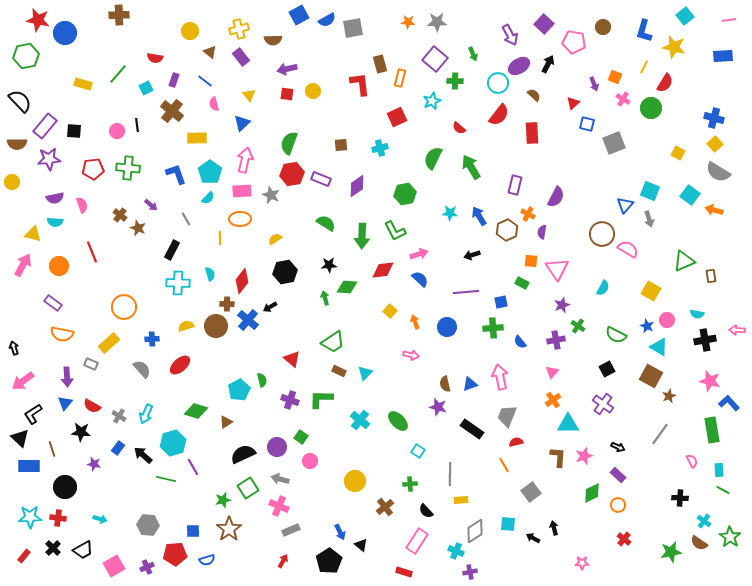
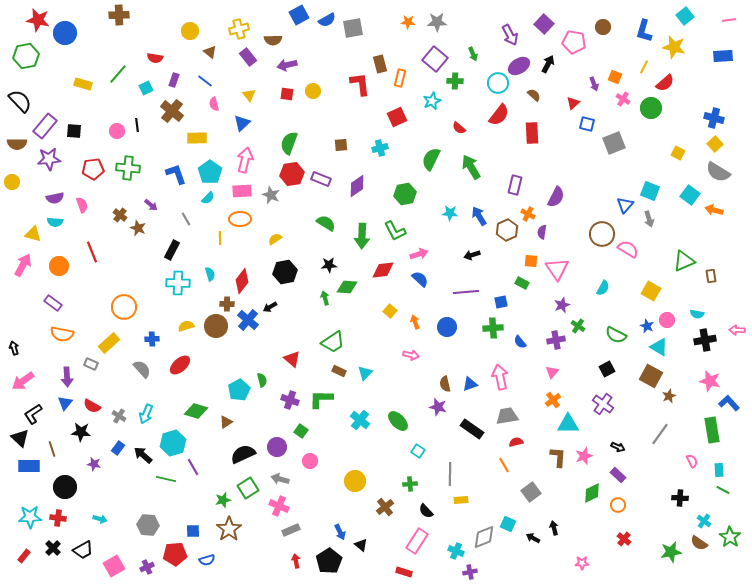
purple rectangle at (241, 57): moved 7 px right
purple arrow at (287, 69): moved 4 px up
red semicircle at (665, 83): rotated 18 degrees clockwise
green semicircle at (433, 158): moved 2 px left, 1 px down
gray trapezoid at (507, 416): rotated 60 degrees clockwise
green square at (301, 437): moved 6 px up
cyan square at (508, 524): rotated 21 degrees clockwise
gray diamond at (475, 531): moved 9 px right, 6 px down; rotated 10 degrees clockwise
red arrow at (283, 561): moved 13 px right; rotated 40 degrees counterclockwise
